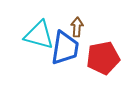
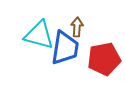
red pentagon: moved 1 px right, 1 px down
